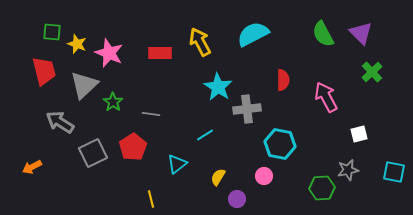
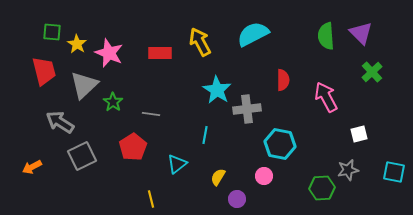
green semicircle: moved 3 px right, 2 px down; rotated 24 degrees clockwise
yellow star: rotated 12 degrees clockwise
cyan star: moved 1 px left, 3 px down
cyan line: rotated 48 degrees counterclockwise
gray square: moved 11 px left, 3 px down
